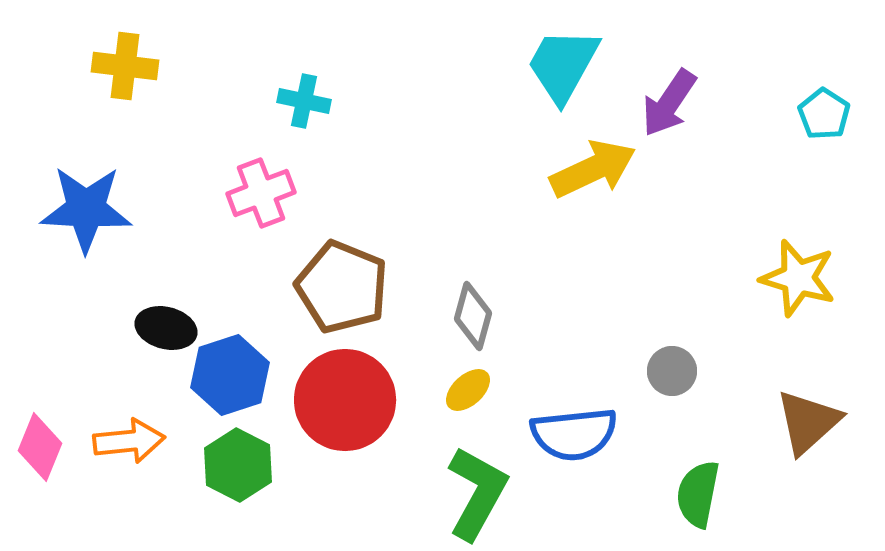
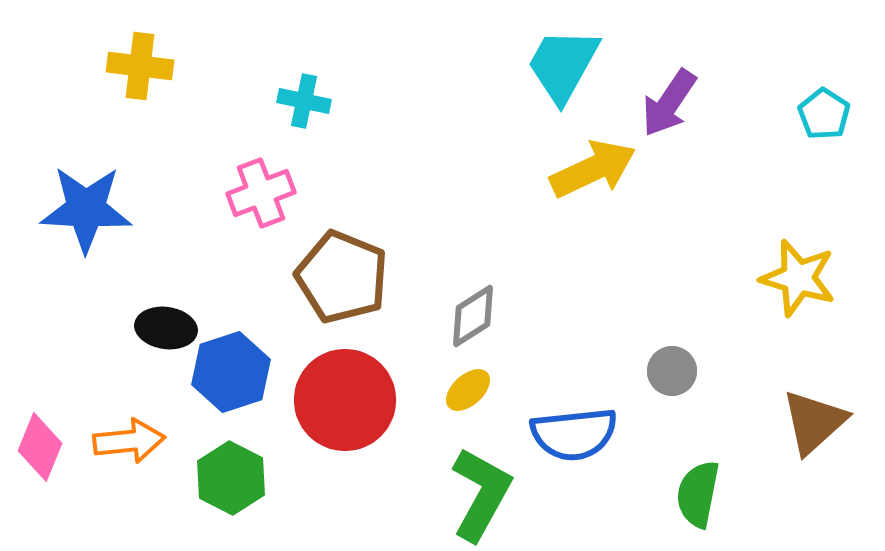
yellow cross: moved 15 px right
brown pentagon: moved 10 px up
gray diamond: rotated 42 degrees clockwise
black ellipse: rotated 6 degrees counterclockwise
blue hexagon: moved 1 px right, 3 px up
brown triangle: moved 6 px right
green hexagon: moved 7 px left, 13 px down
green L-shape: moved 4 px right, 1 px down
